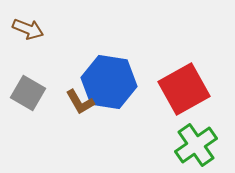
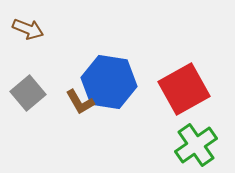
gray square: rotated 20 degrees clockwise
